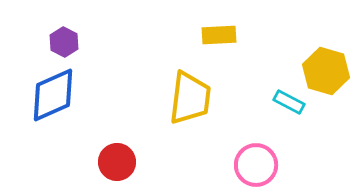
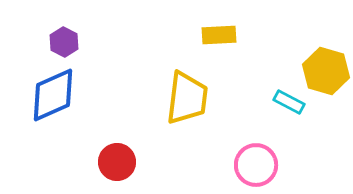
yellow trapezoid: moved 3 px left
